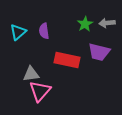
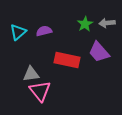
purple semicircle: rotated 84 degrees clockwise
purple trapezoid: rotated 35 degrees clockwise
pink triangle: rotated 20 degrees counterclockwise
